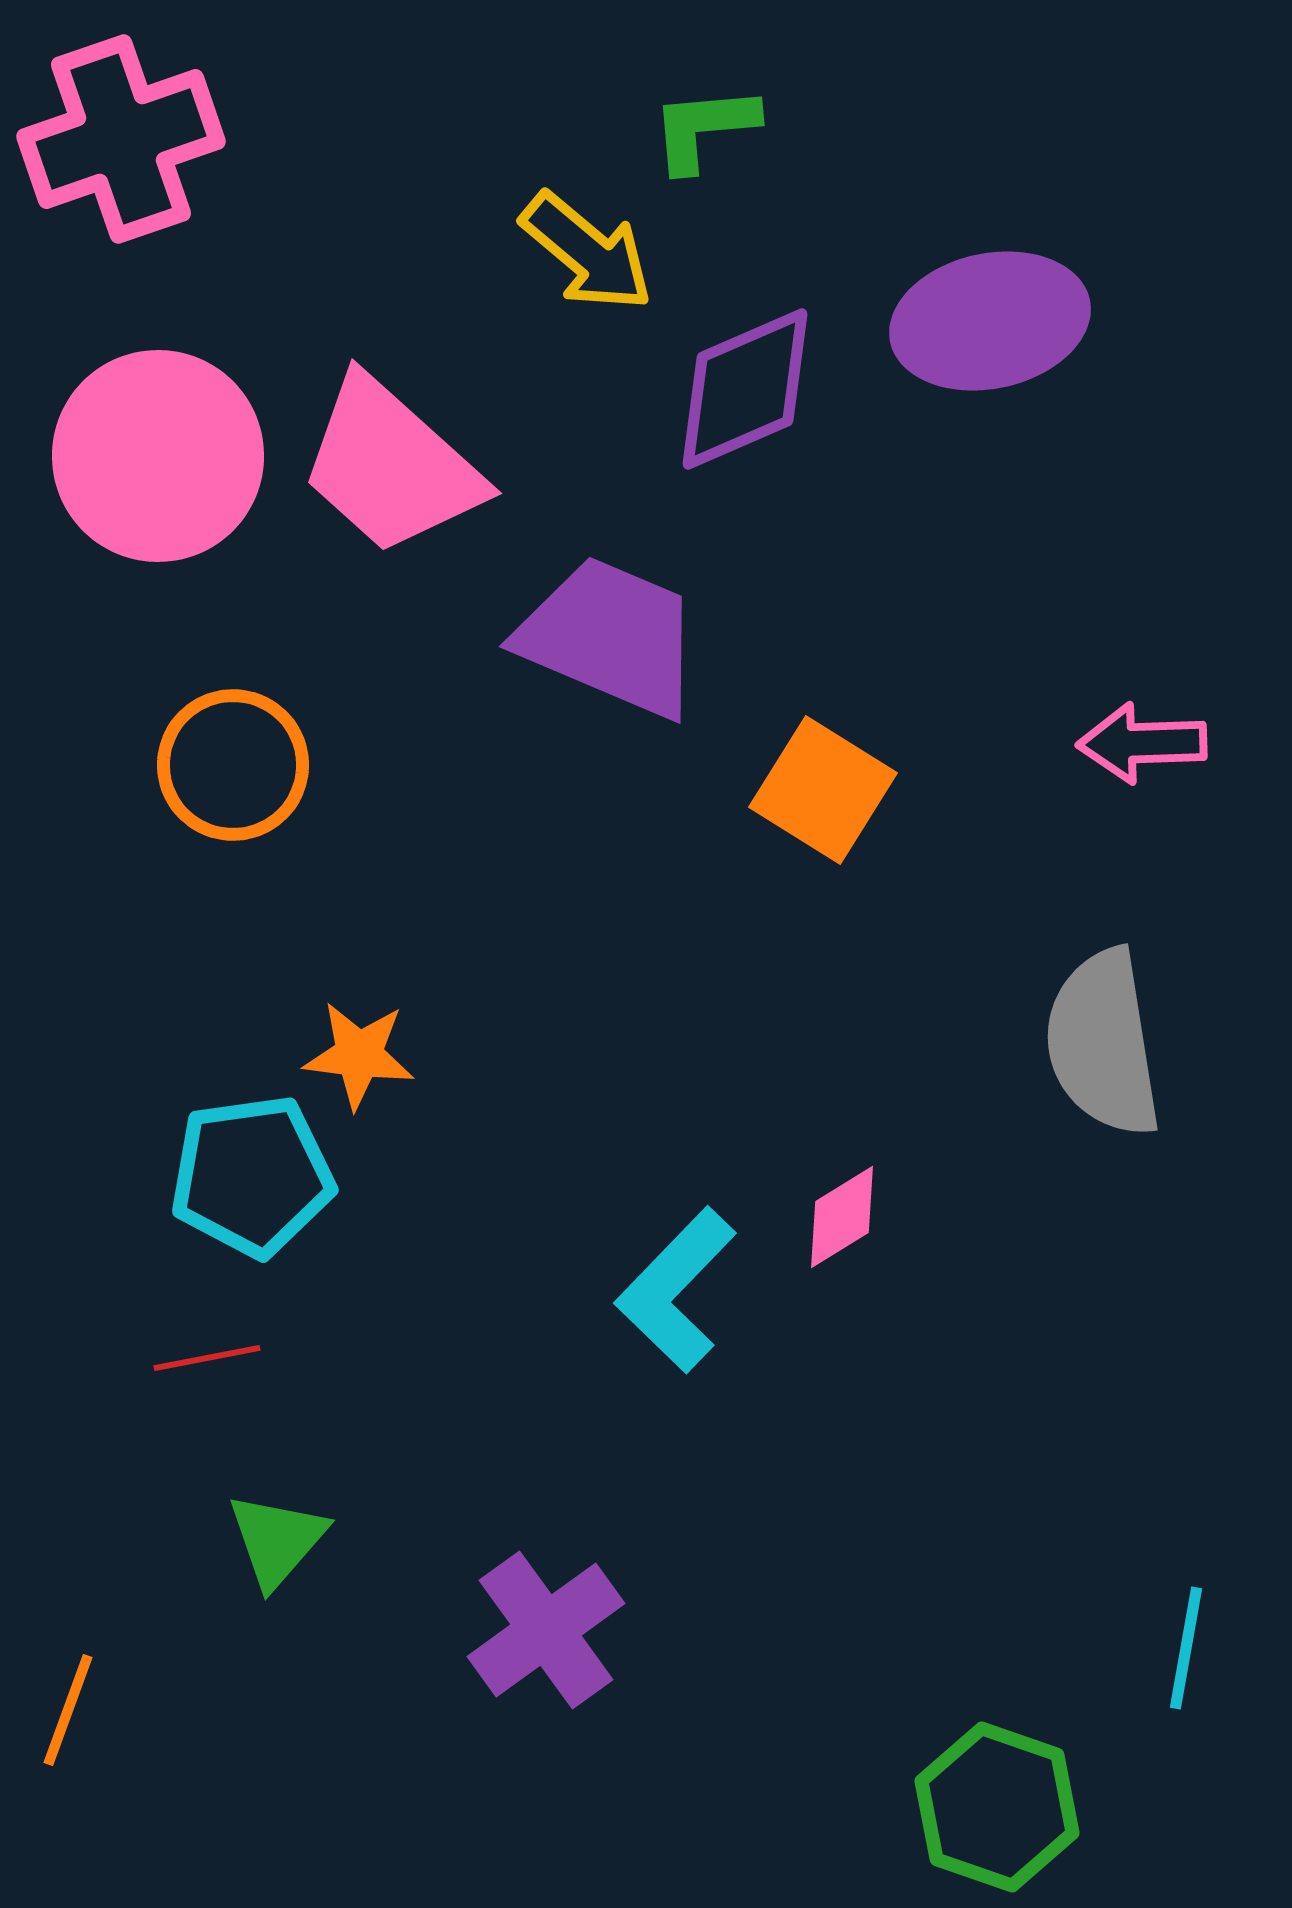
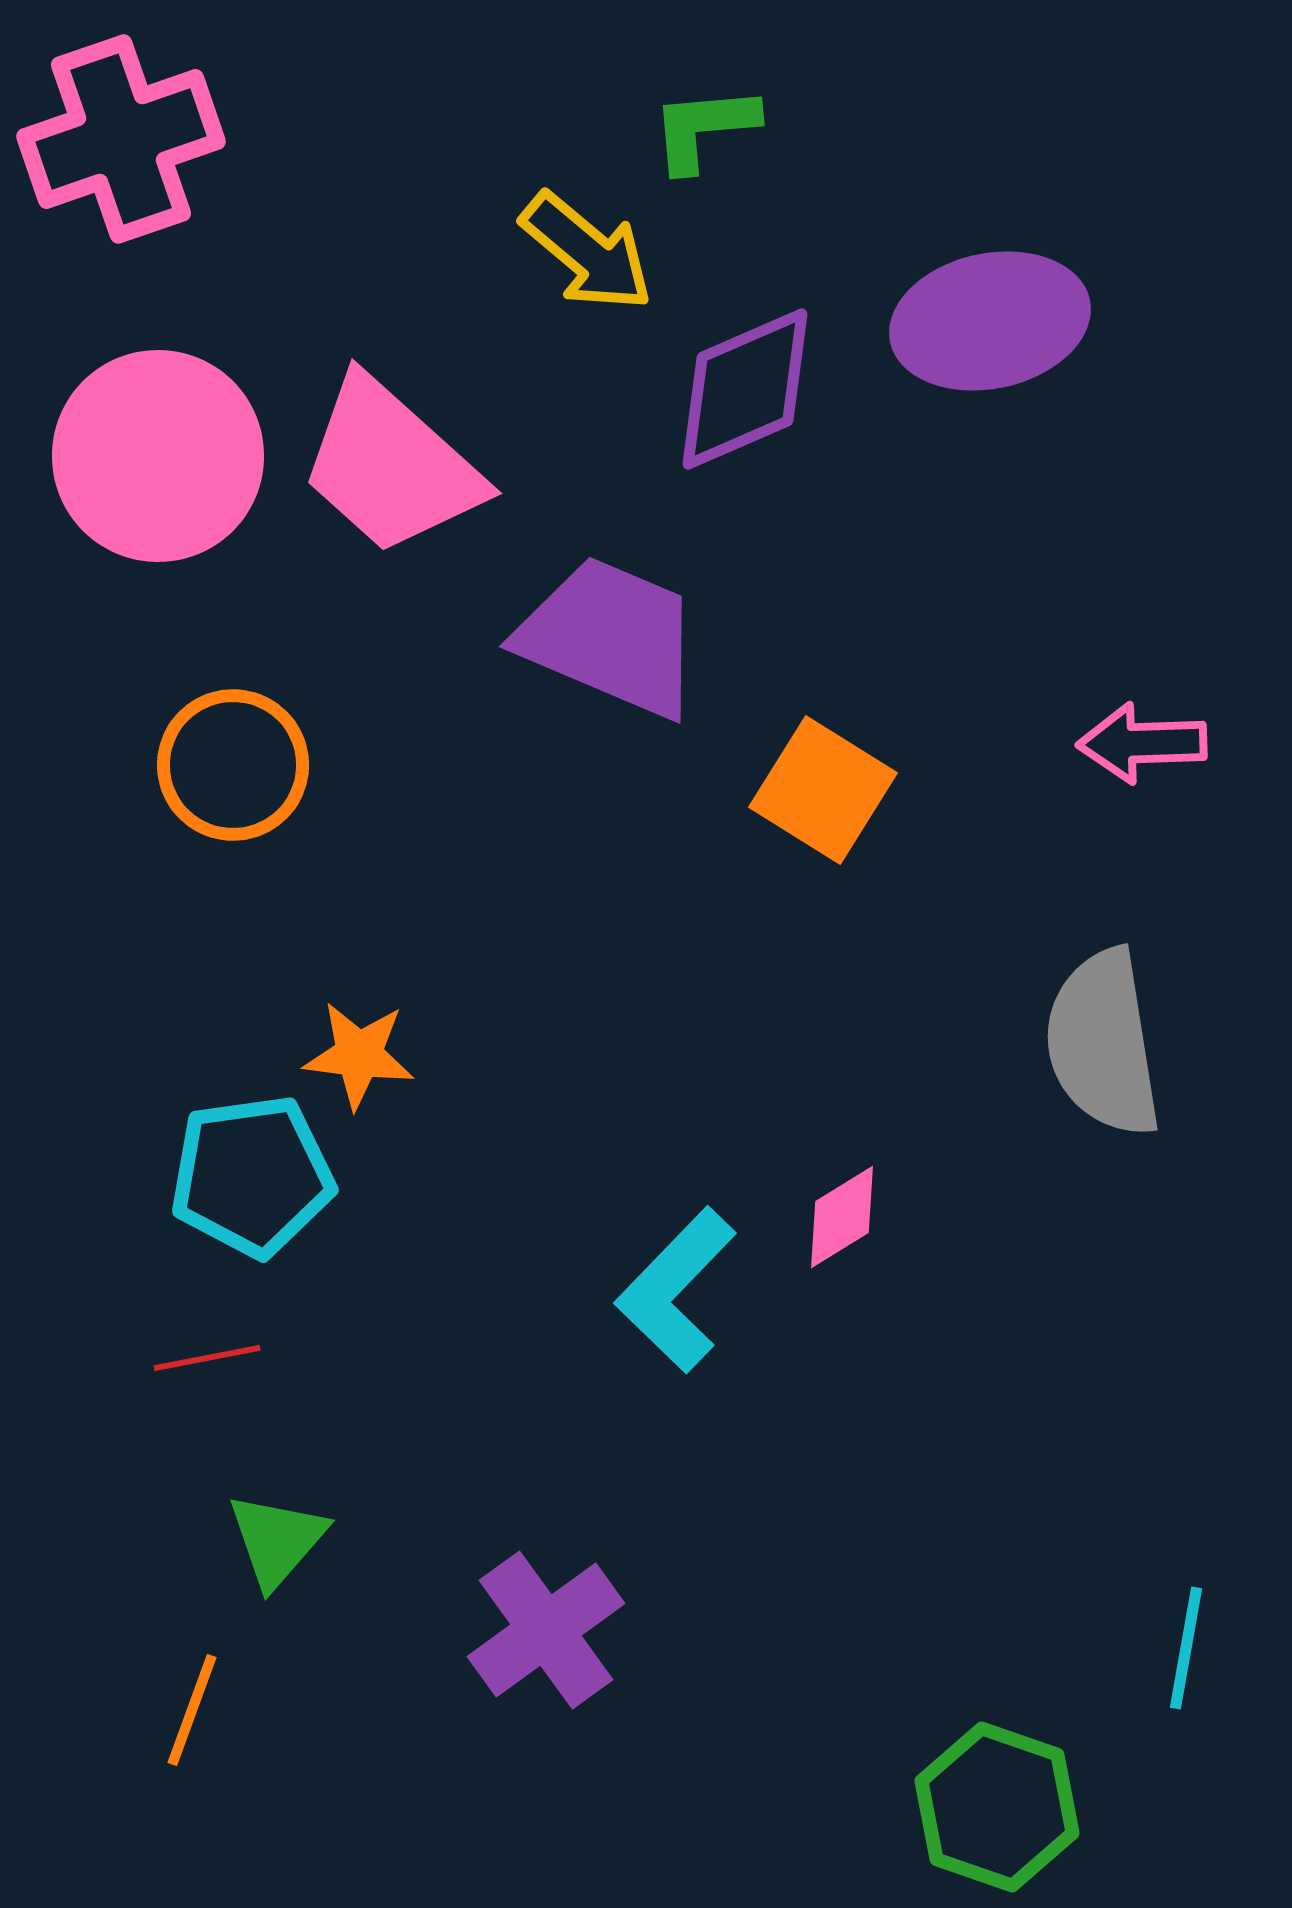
orange line: moved 124 px right
